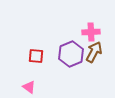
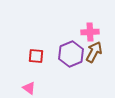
pink cross: moved 1 px left
pink triangle: moved 1 px down
